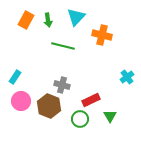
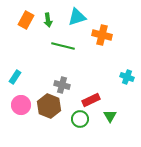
cyan triangle: moved 1 px right; rotated 30 degrees clockwise
cyan cross: rotated 32 degrees counterclockwise
pink circle: moved 4 px down
